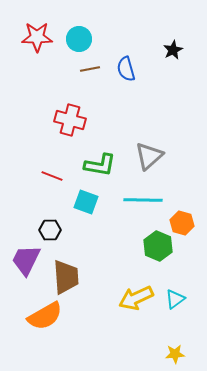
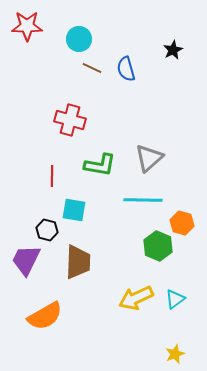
red star: moved 10 px left, 11 px up
brown line: moved 2 px right, 1 px up; rotated 36 degrees clockwise
gray triangle: moved 2 px down
red line: rotated 70 degrees clockwise
cyan square: moved 12 px left, 8 px down; rotated 10 degrees counterclockwise
black hexagon: moved 3 px left; rotated 15 degrees clockwise
brown trapezoid: moved 12 px right, 15 px up; rotated 6 degrees clockwise
yellow star: rotated 18 degrees counterclockwise
